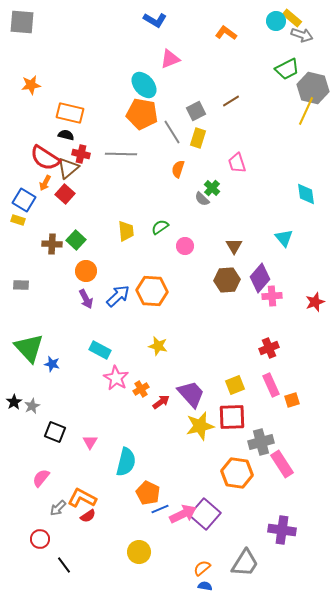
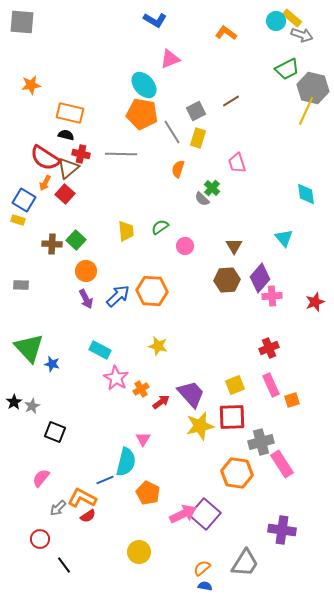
pink triangle at (90, 442): moved 53 px right, 3 px up
blue line at (160, 509): moved 55 px left, 29 px up
